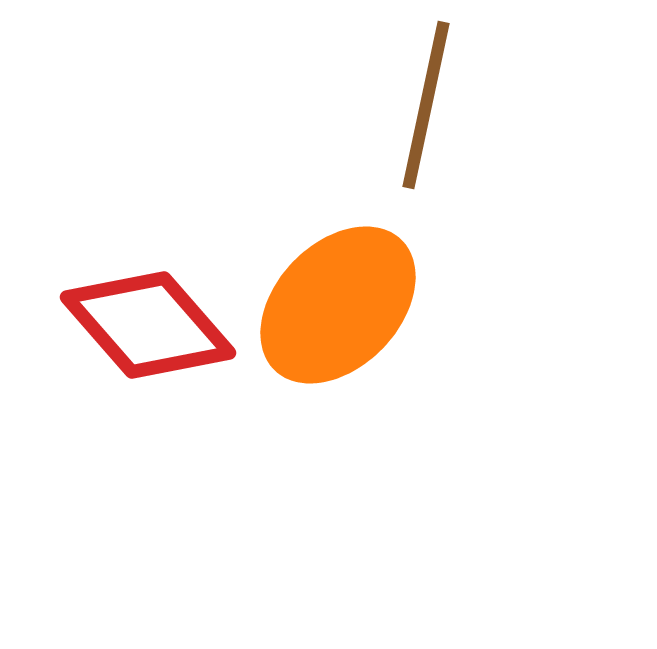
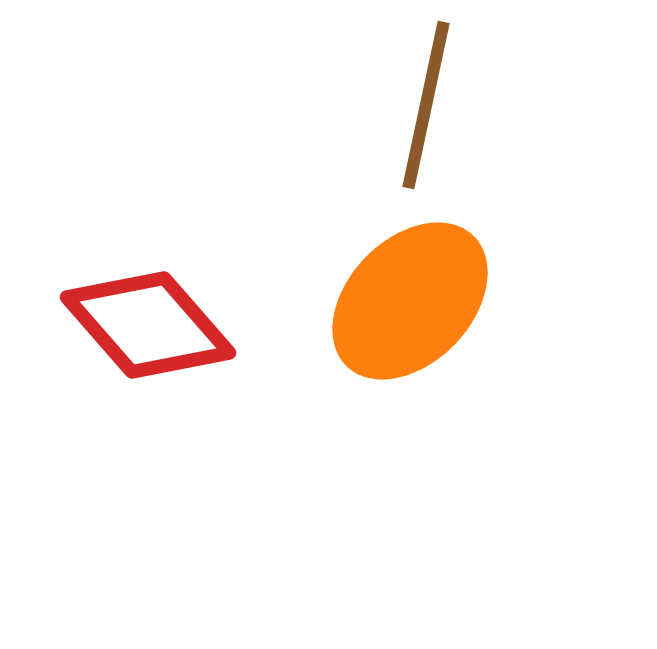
orange ellipse: moved 72 px right, 4 px up
